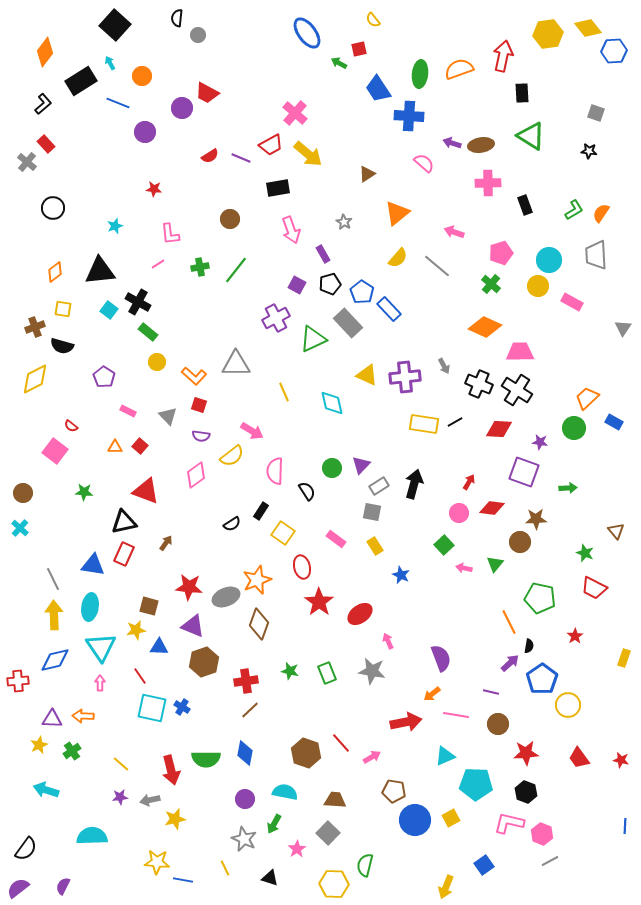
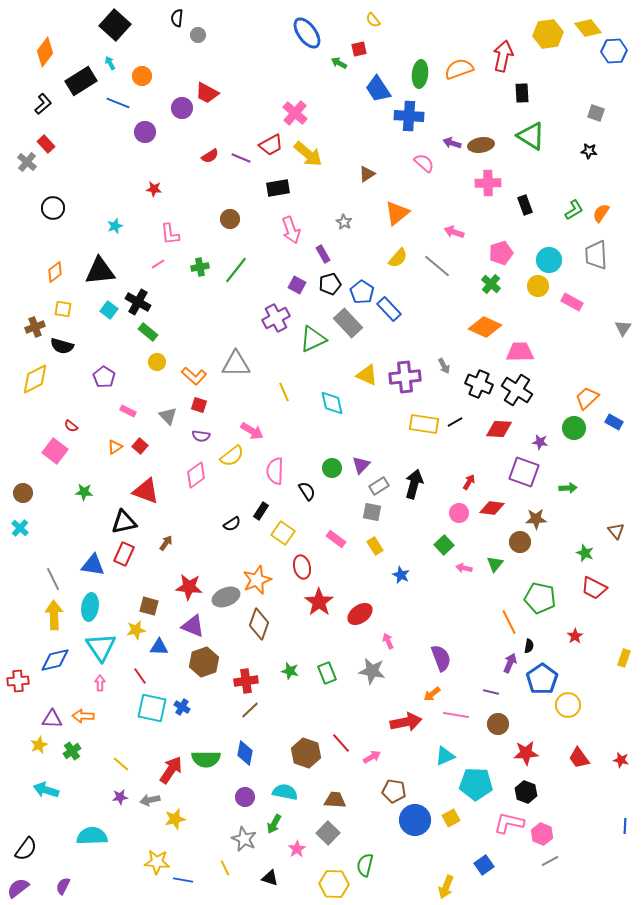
orange triangle at (115, 447): rotated 35 degrees counterclockwise
purple arrow at (510, 663): rotated 24 degrees counterclockwise
red arrow at (171, 770): rotated 132 degrees counterclockwise
purple circle at (245, 799): moved 2 px up
